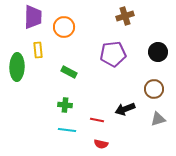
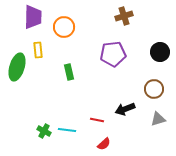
brown cross: moved 1 px left
black circle: moved 2 px right
green ellipse: rotated 16 degrees clockwise
green rectangle: rotated 49 degrees clockwise
green cross: moved 21 px left, 26 px down; rotated 24 degrees clockwise
red semicircle: moved 3 px right; rotated 56 degrees counterclockwise
